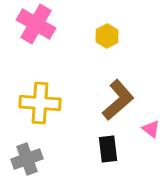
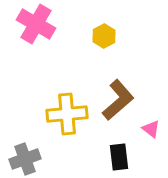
yellow hexagon: moved 3 px left
yellow cross: moved 27 px right, 11 px down; rotated 9 degrees counterclockwise
black rectangle: moved 11 px right, 8 px down
gray cross: moved 2 px left
